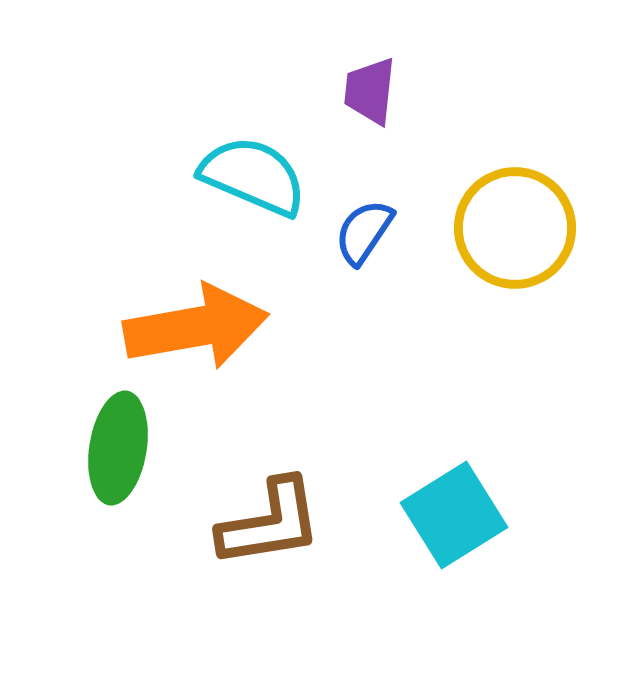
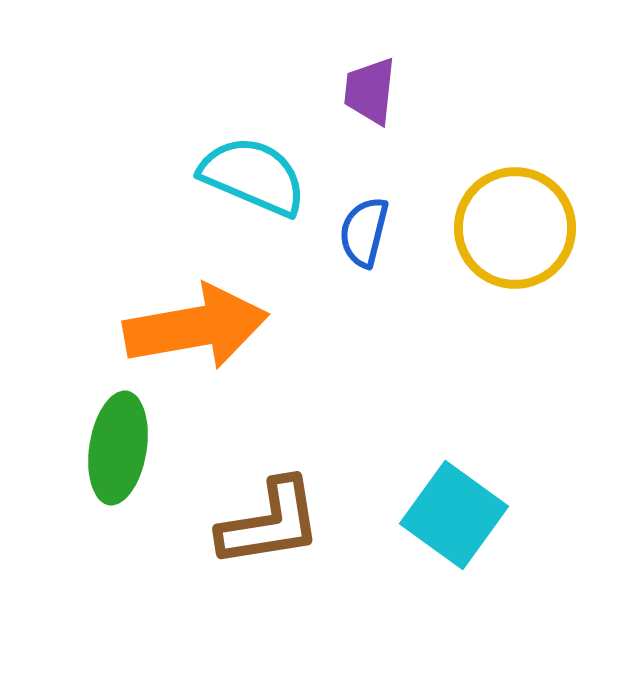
blue semicircle: rotated 20 degrees counterclockwise
cyan square: rotated 22 degrees counterclockwise
